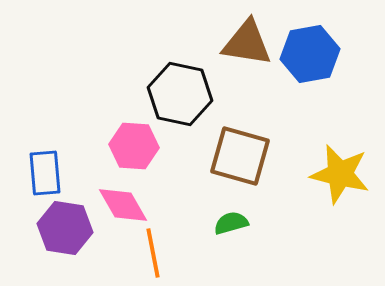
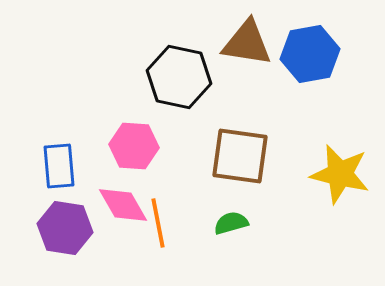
black hexagon: moved 1 px left, 17 px up
brown square: rotated 8 degrees counterclockwise
blue rectangle: moved 14 px right, 7 px up
orange line: moved 5 px right, 30 px up
